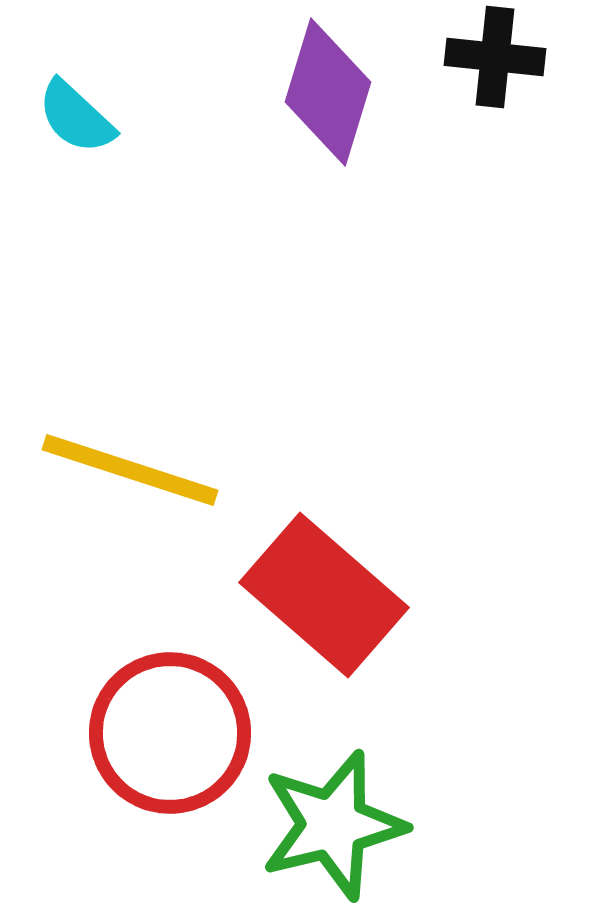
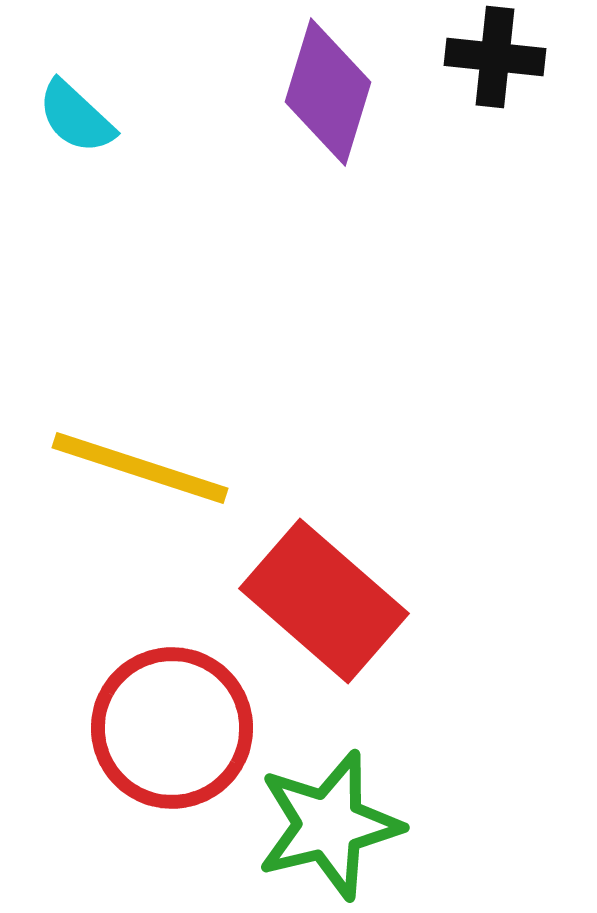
yellow line: moved 10 px right, 2 px up
red rectangle: moved 6 px down
red circle: moved 2 px right, 5 px up
green star: moved 4 px left
